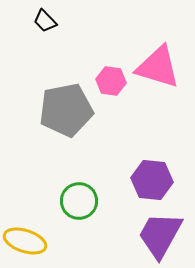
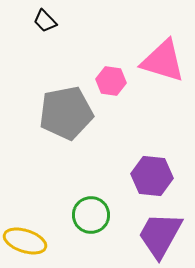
pink triangle: moved 5 px right, 6 px up
gray pentagon: moved 3 px down
purple hexagon: moved 4 px up
green circle: moved 12 px right, 14 px down
